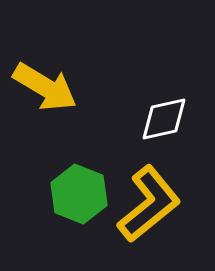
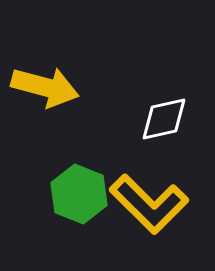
yellow arrow: rotated 16 degrees counterclockwise
yellow L-shape: rotated 84 degrees clockwise
